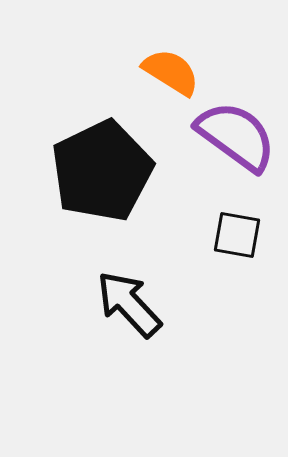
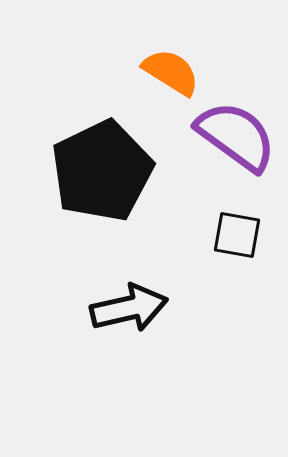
black arrow: moved 4 px down; rotated 120 degrees clockwise
